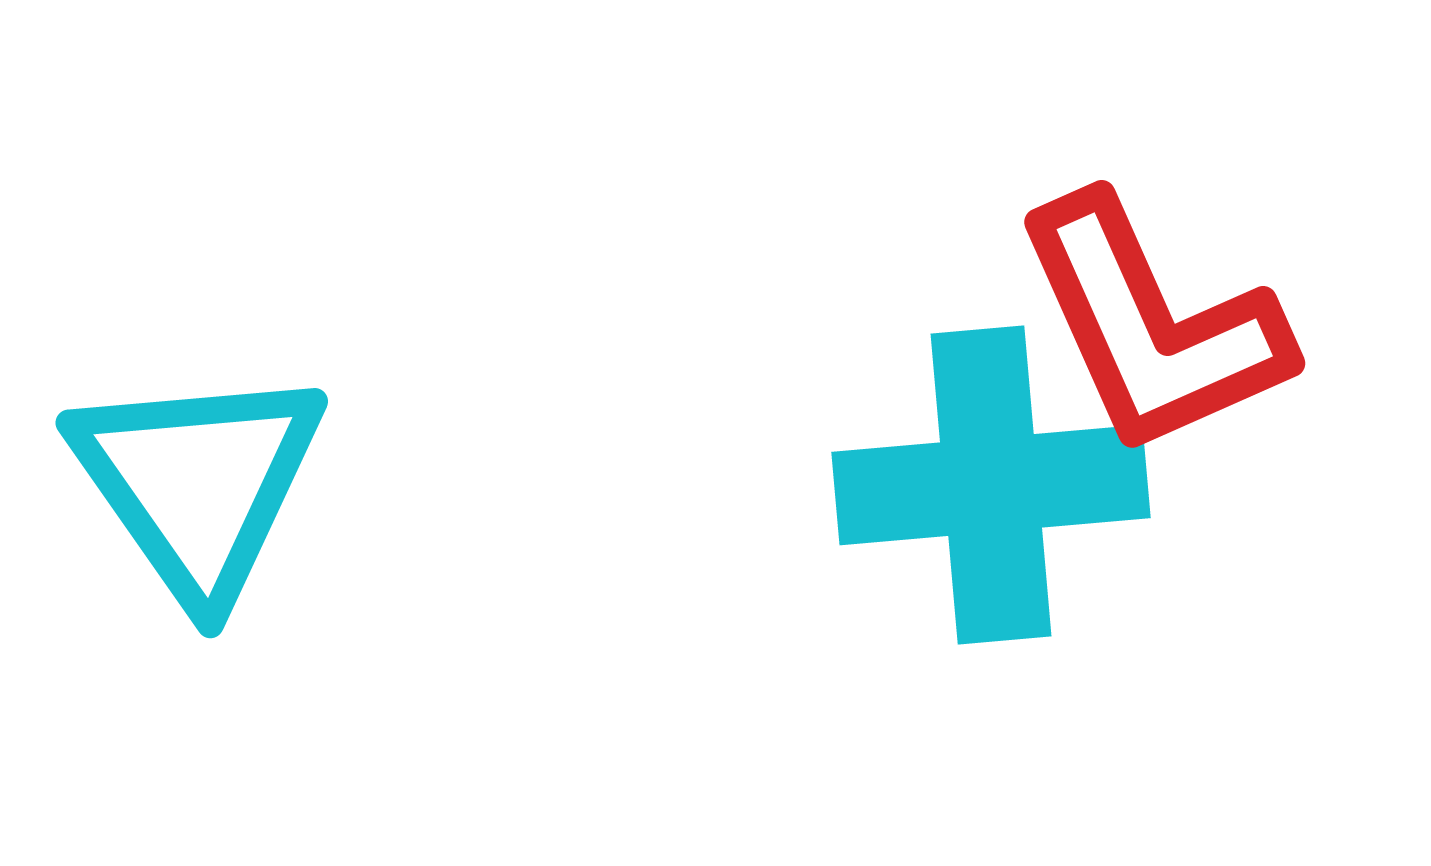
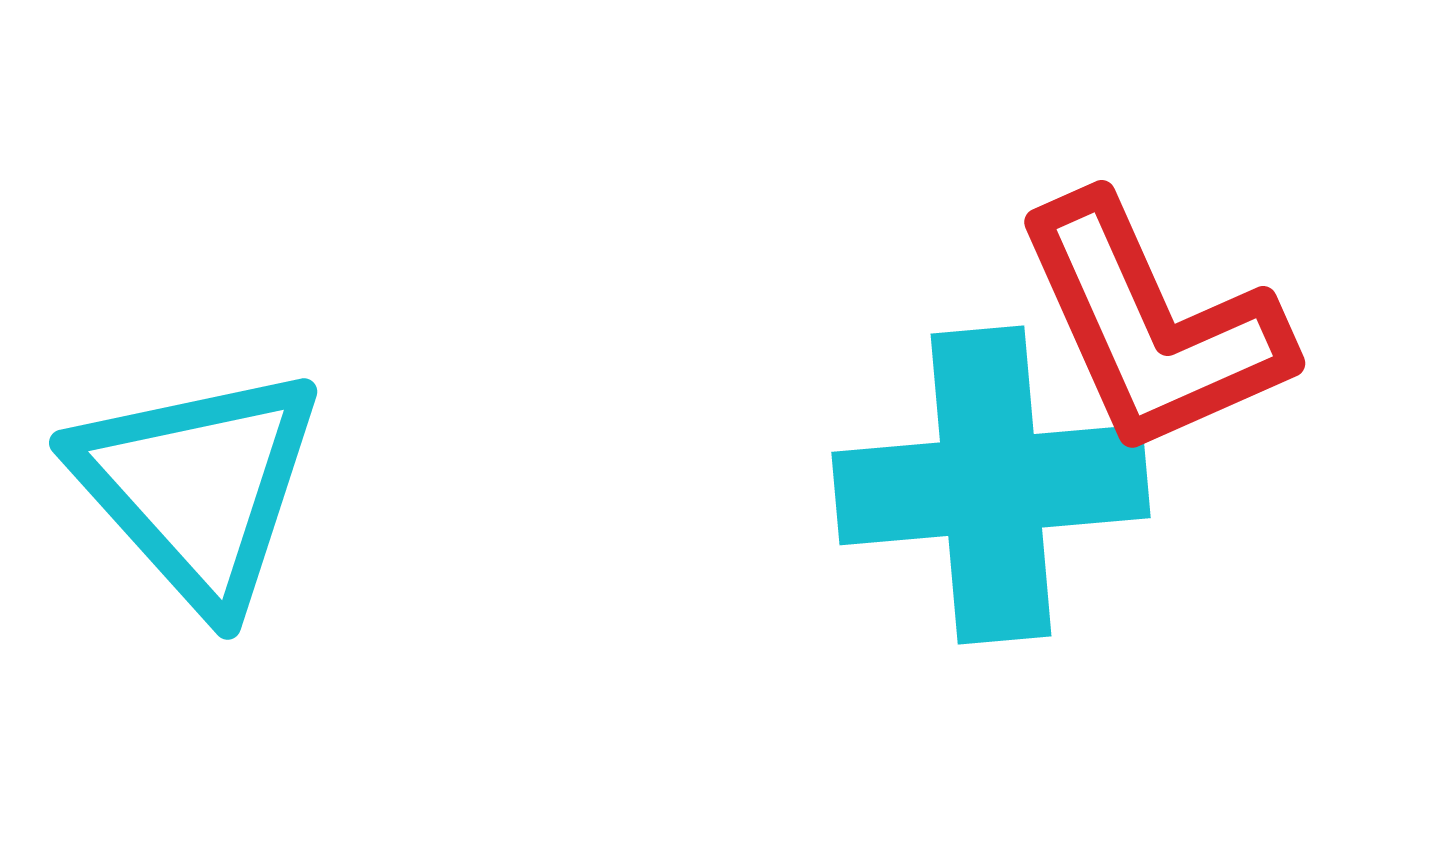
cyan triangle: moved 4 px down; rotated 7 degrees counterclockwise
